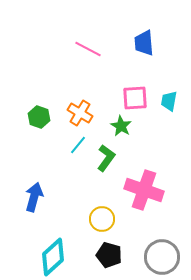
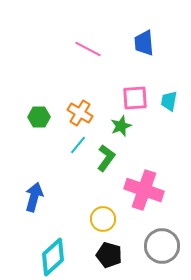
green hexagon: rotated 20 degrees counterclockwise
green star: rotated 20 degrees clockwise
yellow circle: moved 1 px right
gray circle: moved 11 px up
